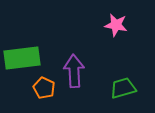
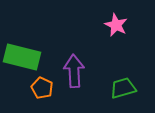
pink star: rotated 15 degrees clockwise
green rectangle: moved 1 px up; rotated 21 degrees clockwise
orange pentagon: moved 2 px left
